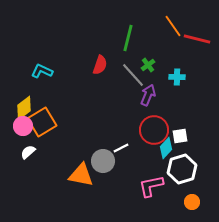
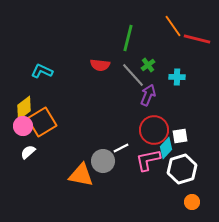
red semicircle: rotated 78 degrees clockwise
pink L-shape: moved 3 px left, 26 px up
